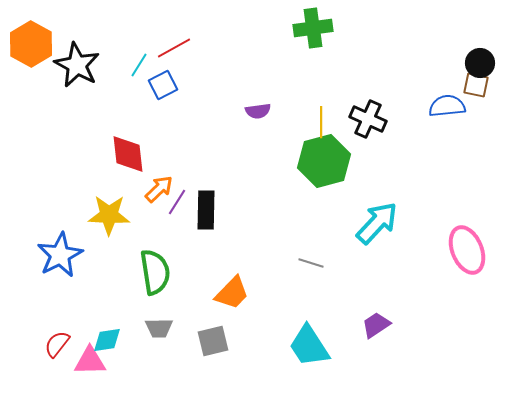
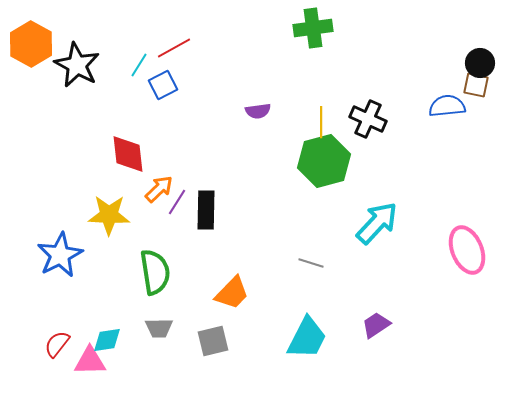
cyan trapezoid: moved 2 px left, 8 px up; rotated 120 degrees counterclockwise
